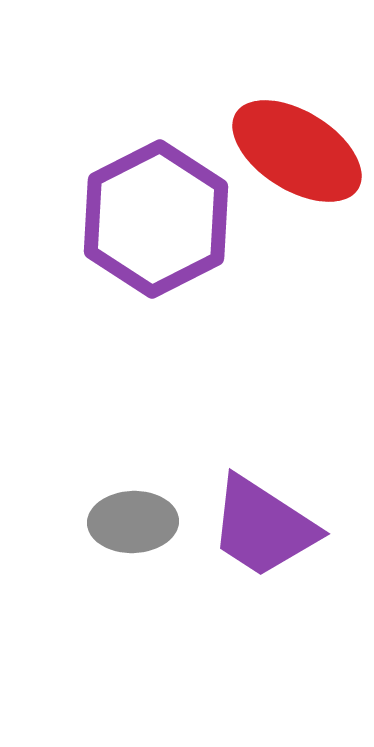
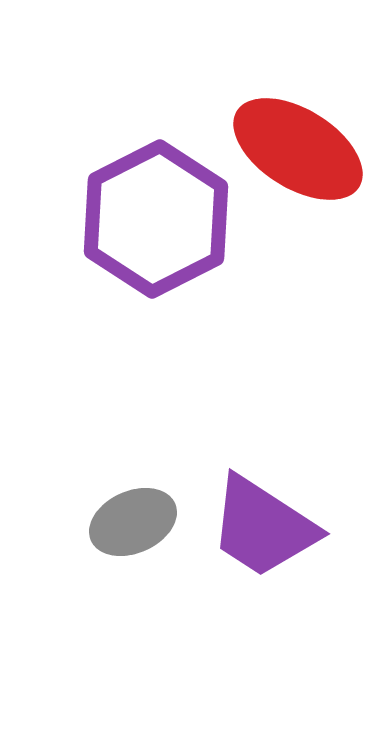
red ellipse: moved 1 px right, 2 px up
gray ellipse: rotated 22 degrees counterclockwise
